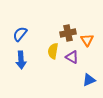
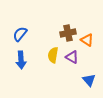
orange triangle: rotated 24 degrees counterclockwise
yellow semicircle: moved 4 px down
blue triangle: rotated 48 degrees counterclockwise
